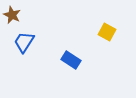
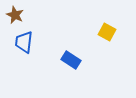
brown star: moved 3 px right
blue trapezoid: rotated 25 degrees counterclockwise
